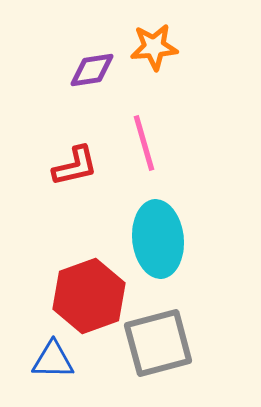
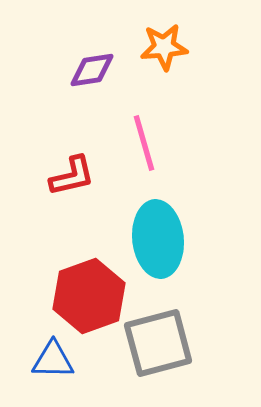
orange star: moved 10 px right
red L-shape: moved 3 px left, 10 px down
